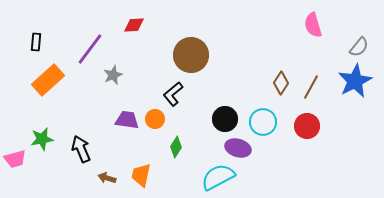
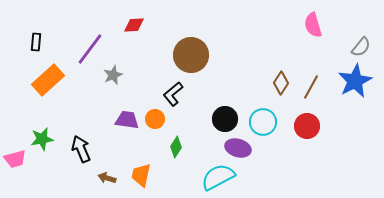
gray semicircle: moved 2 px right
